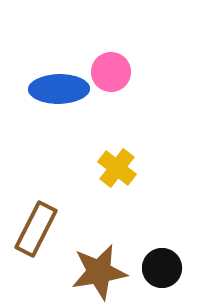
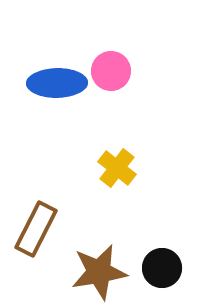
pink circle: moved 1 px up
blue ellipse: moved 2 px left, 6 px up
